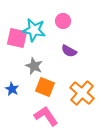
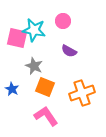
orange cross: rotated 30 degrees clockwise
